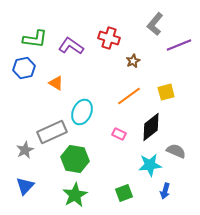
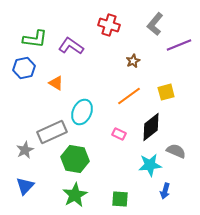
red cross: moved 13 px up
green square: moved 4 px left, 6 px down; rotated 24 degrees clockwise
